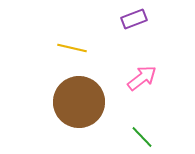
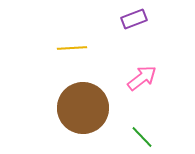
yellow line: rotated 16 degrees counterclockwise
brown circle: moved 4 px right, 6 px down
